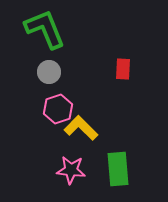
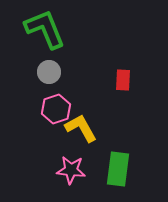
red rectangle: moved 11 px down
pink hexagon: moved 2 px left
yellow L-shape: rotated 16 degrees clockwise
green rectangle: rotated 12 degrees clockwise
